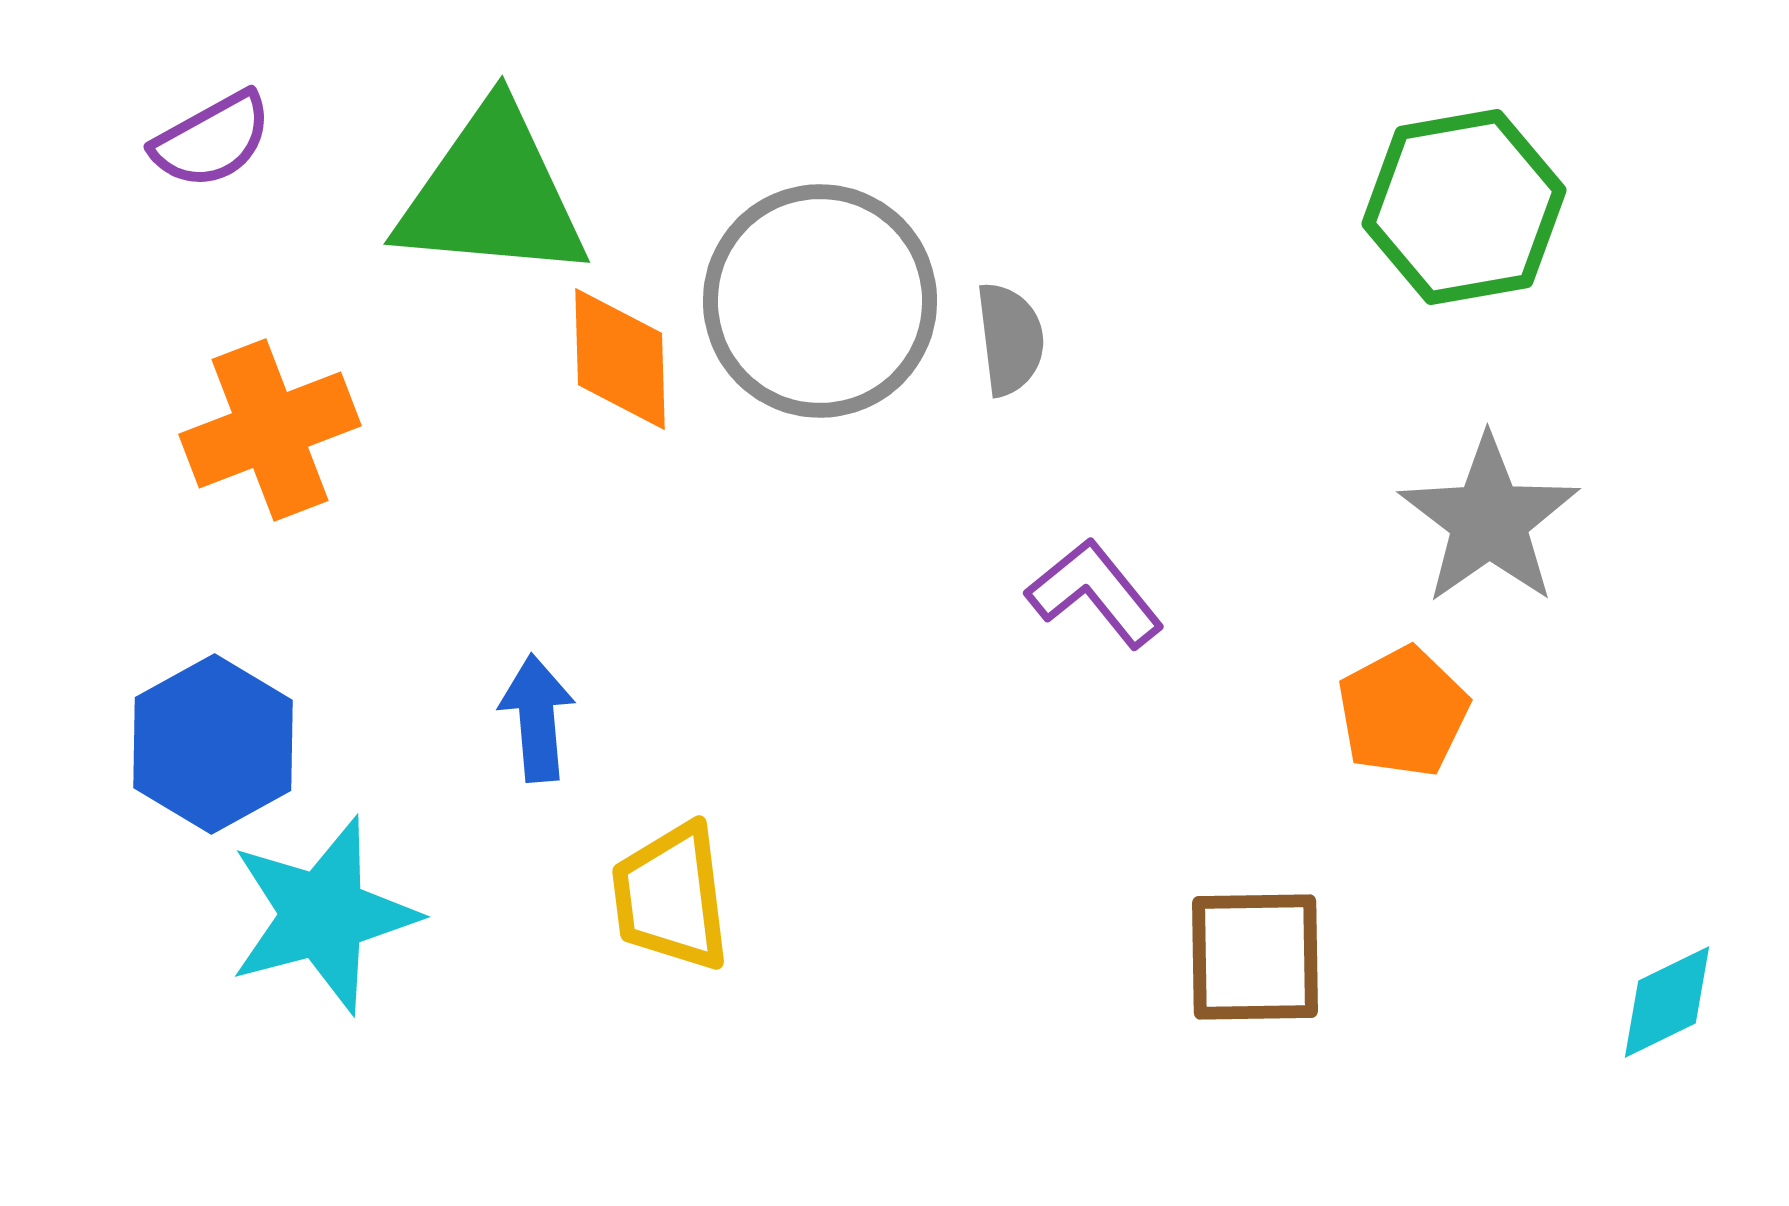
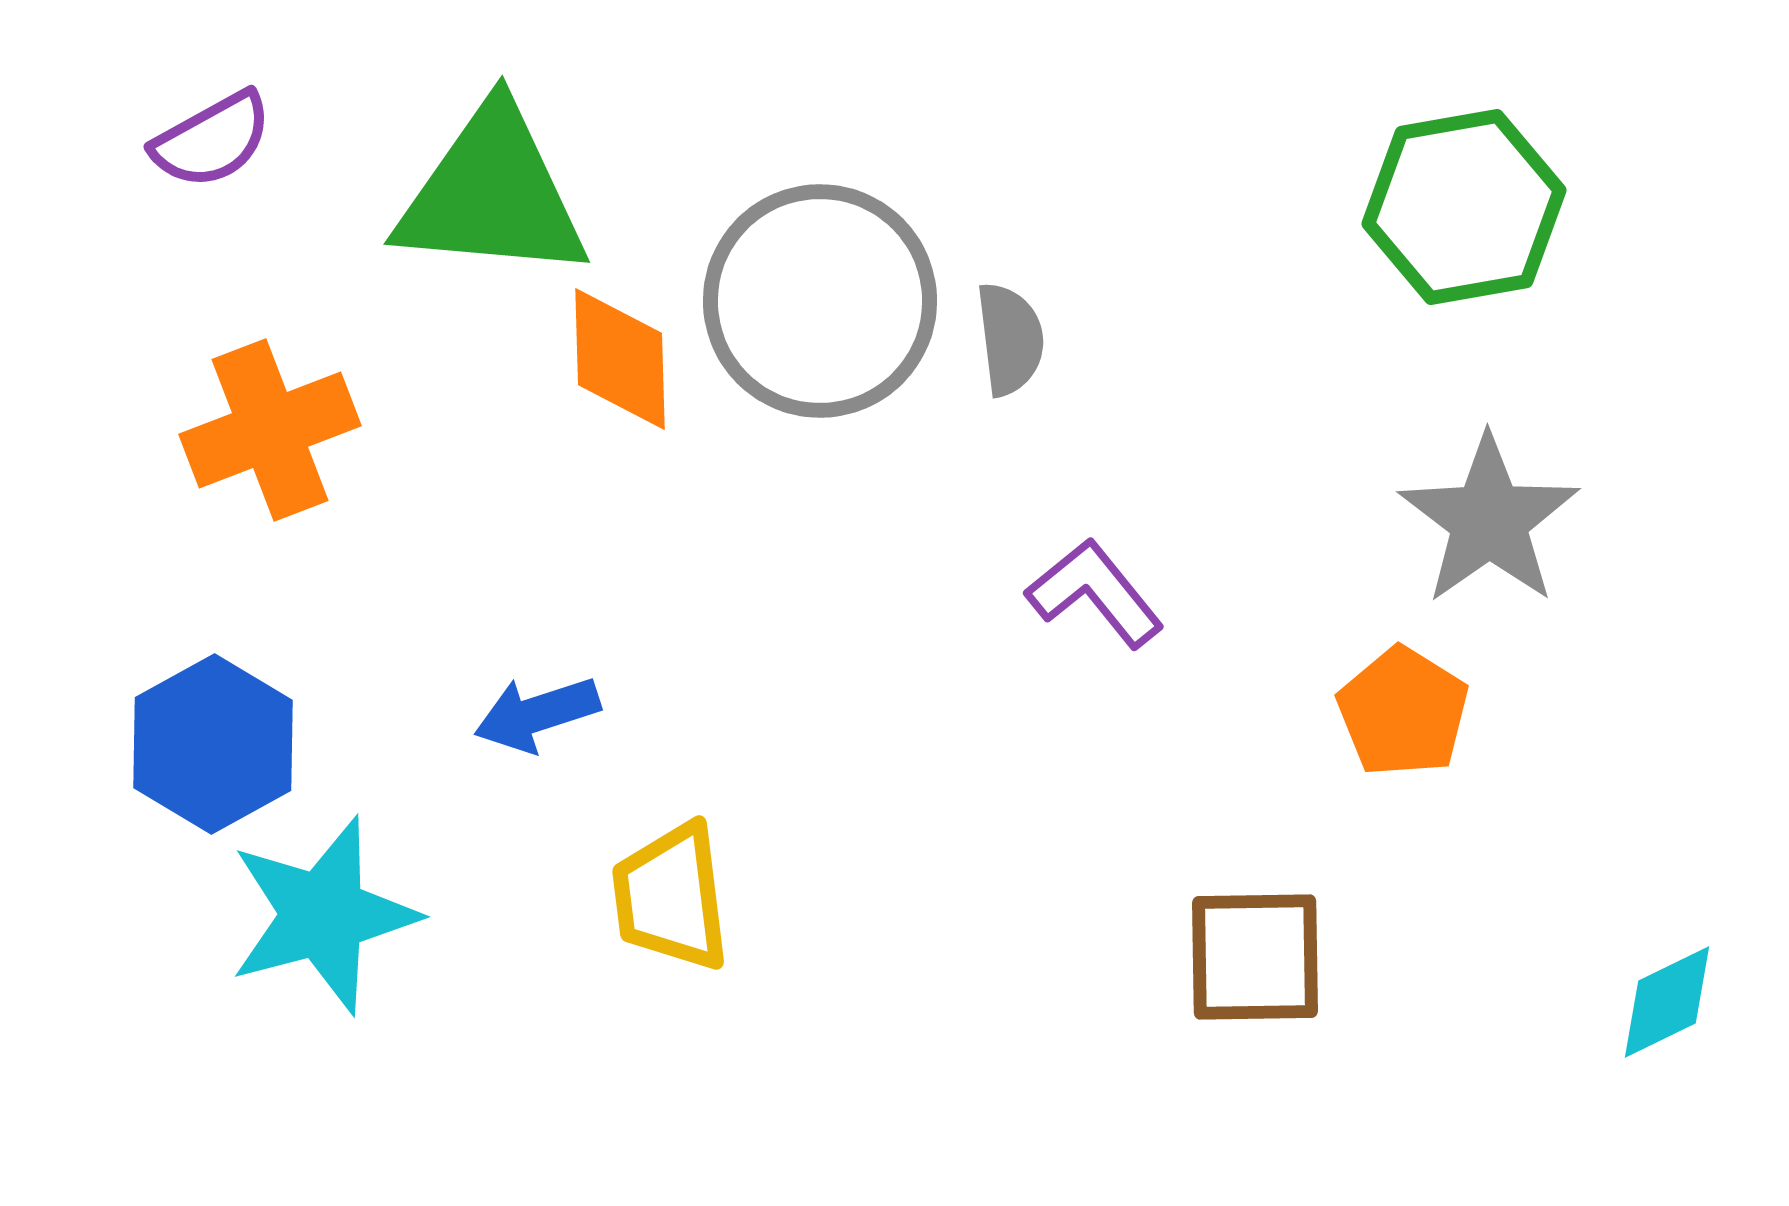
orange pentagon: rotated 12 degrees counterclockwise
blue arrow: moved 4 px up; rotated 103 degrees counterclockwise
